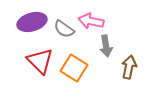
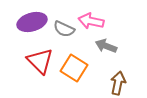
gray semicircle: rotated 10 degrees counterclockwise
gray arrow: rotated 120 degrees clockwise
brown arrow: moved 11 px left, 16 px down
